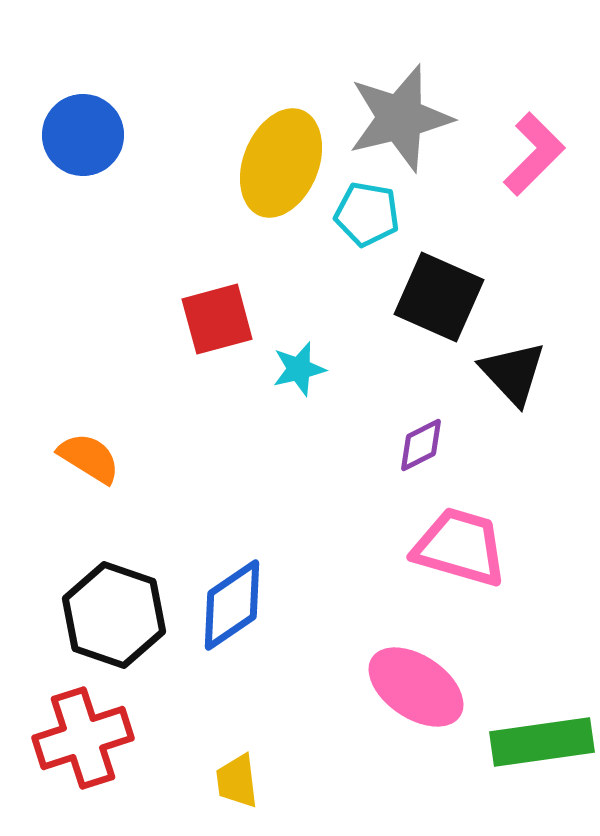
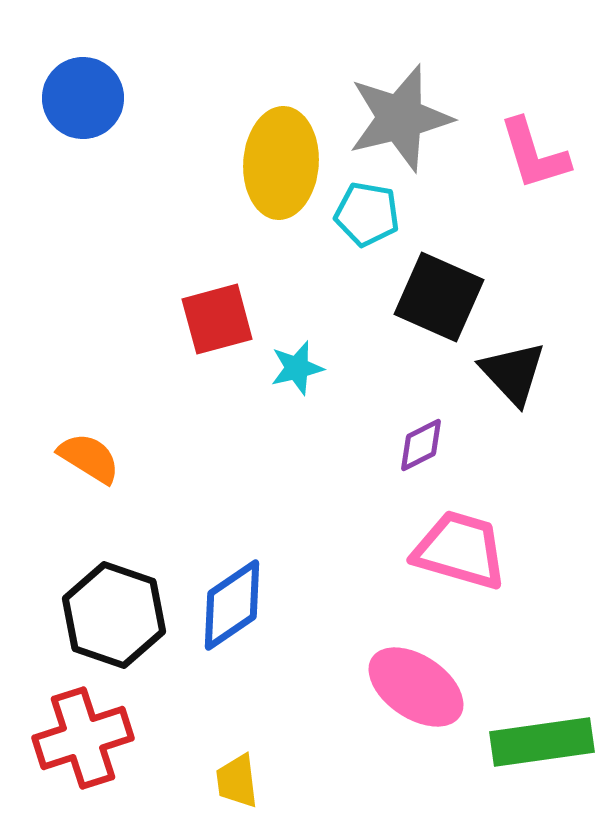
blue circle: moved 37 px up
pink L-shape: rotated 118 degrees clockwise
yellow ellipse: rotated 18 degrees counterclockwise
cyan star: moved 2 px left, 1 px up
pink trapezoid: moved 3 px down
